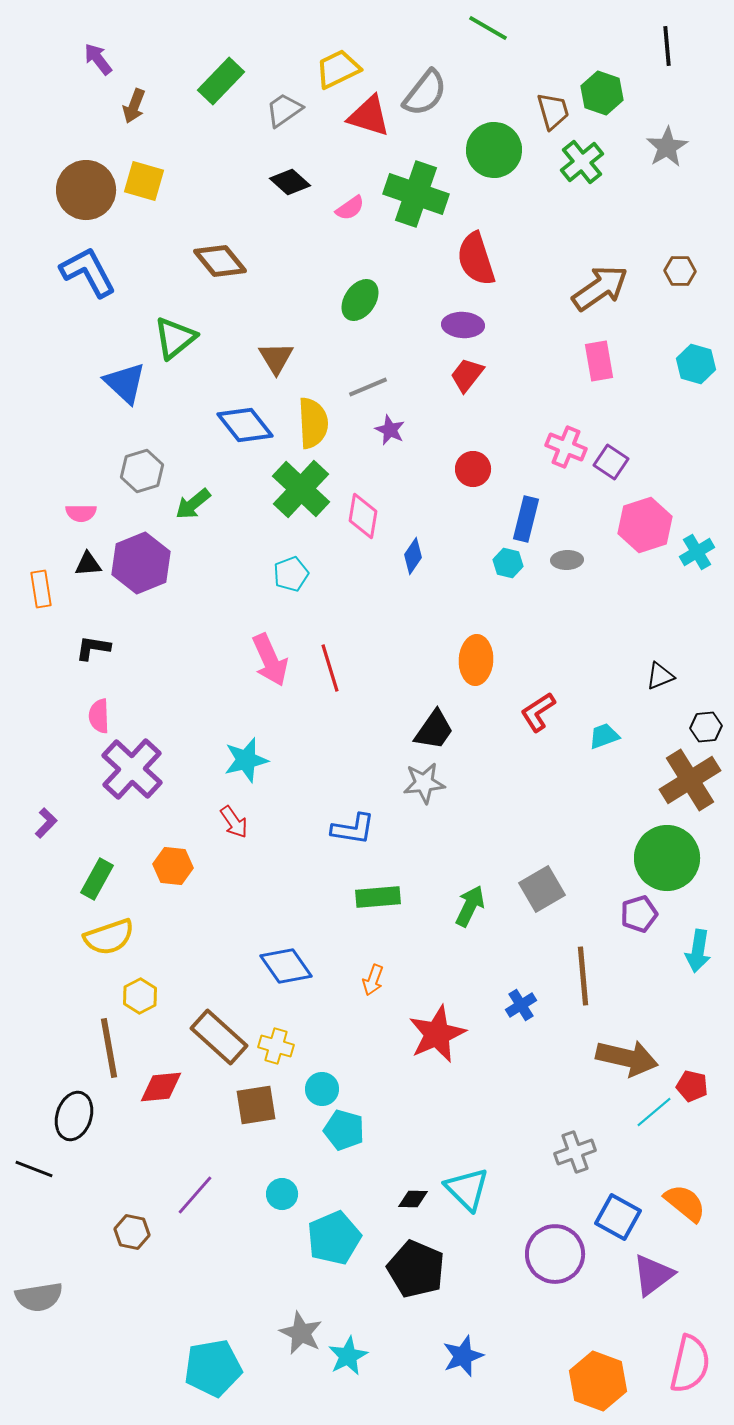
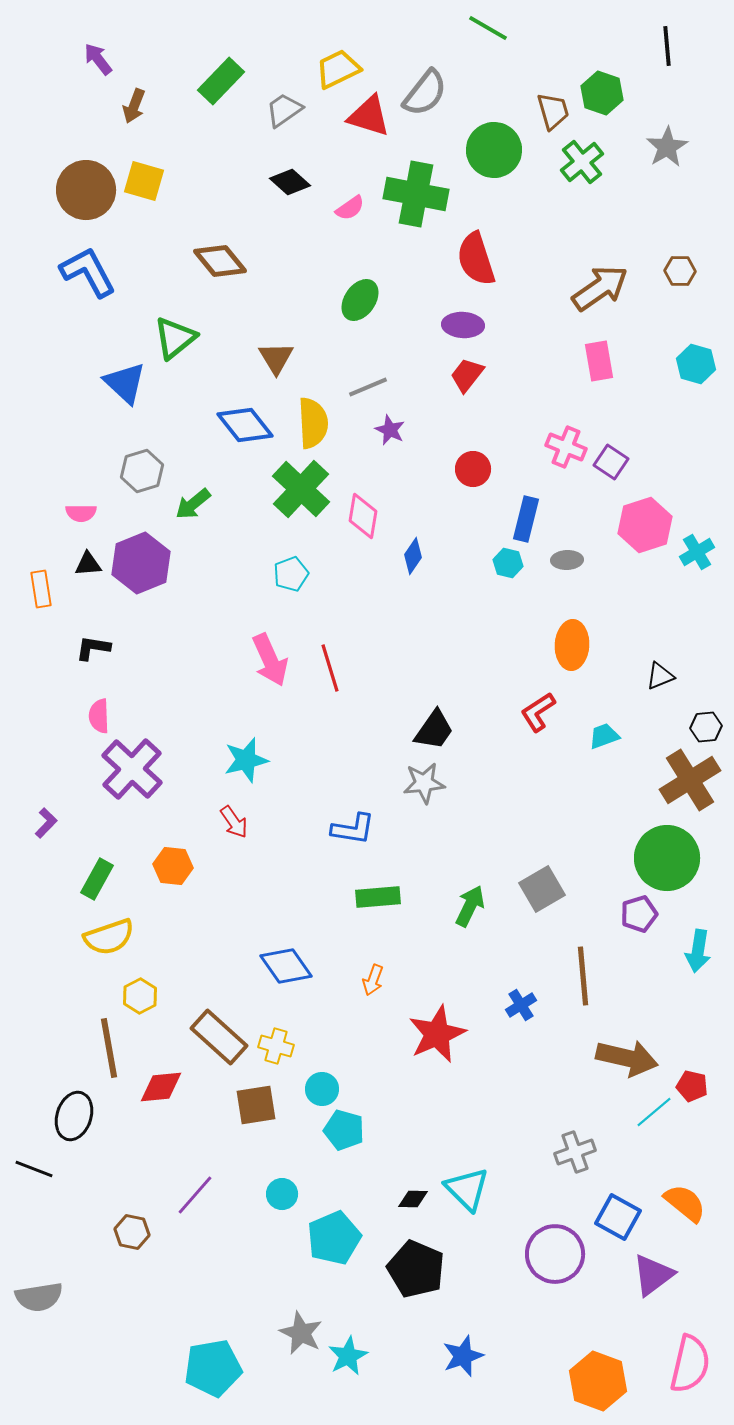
green cross at (416, 194): rotated 8 degrees counterclockwise
orange ellipse at (476, 660): moved 96 px right, 15 px up
